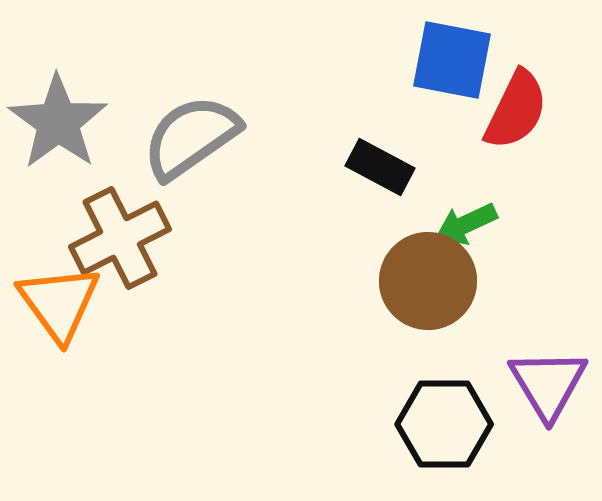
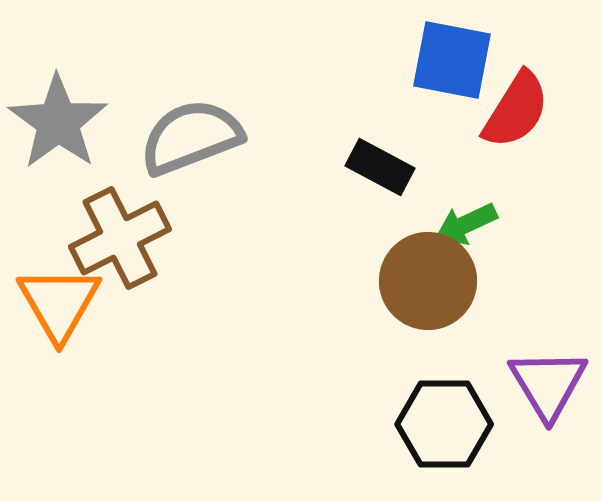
red semicircle: rotated 6 degrees clockwise
gray semicircle: rotated 14 degrees clockwise
orange triangle: rotated 6 degrees clockwise
